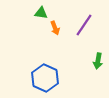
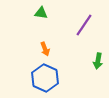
orange arrow: moved 10 px left, 21 px down
